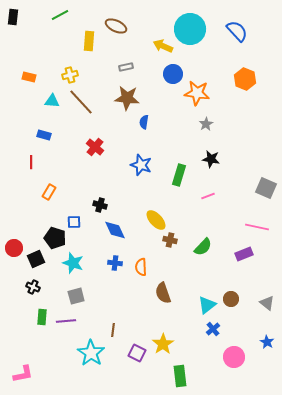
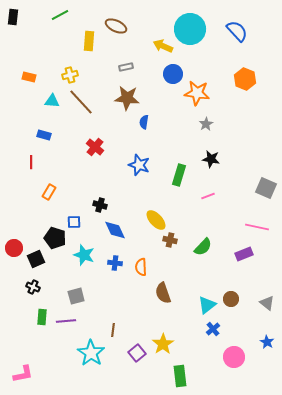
blue star at (141, 165): moved 2 px left
cyan star at (73, 263): moved 11 px right, 8 px up
purple square at (137, 353): rotated 24 degrees clockwise
